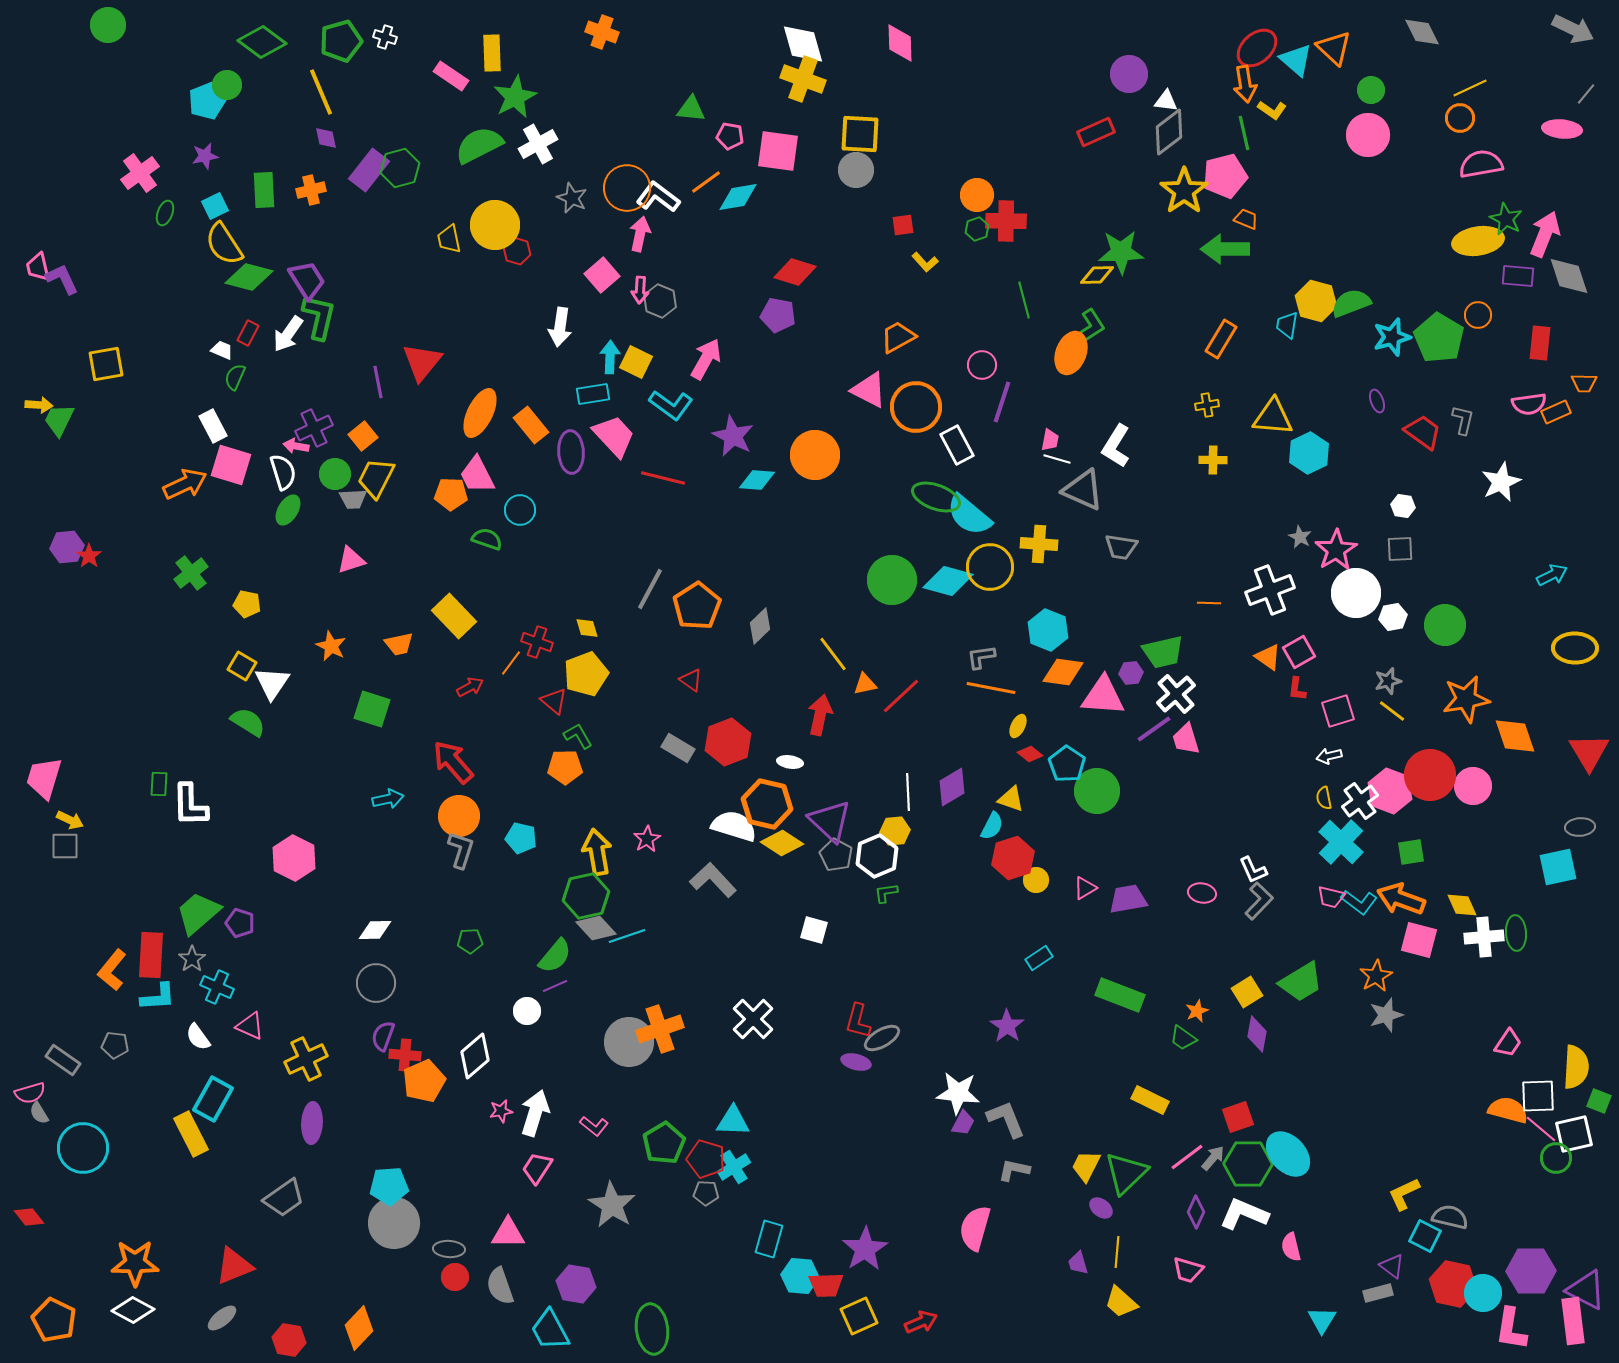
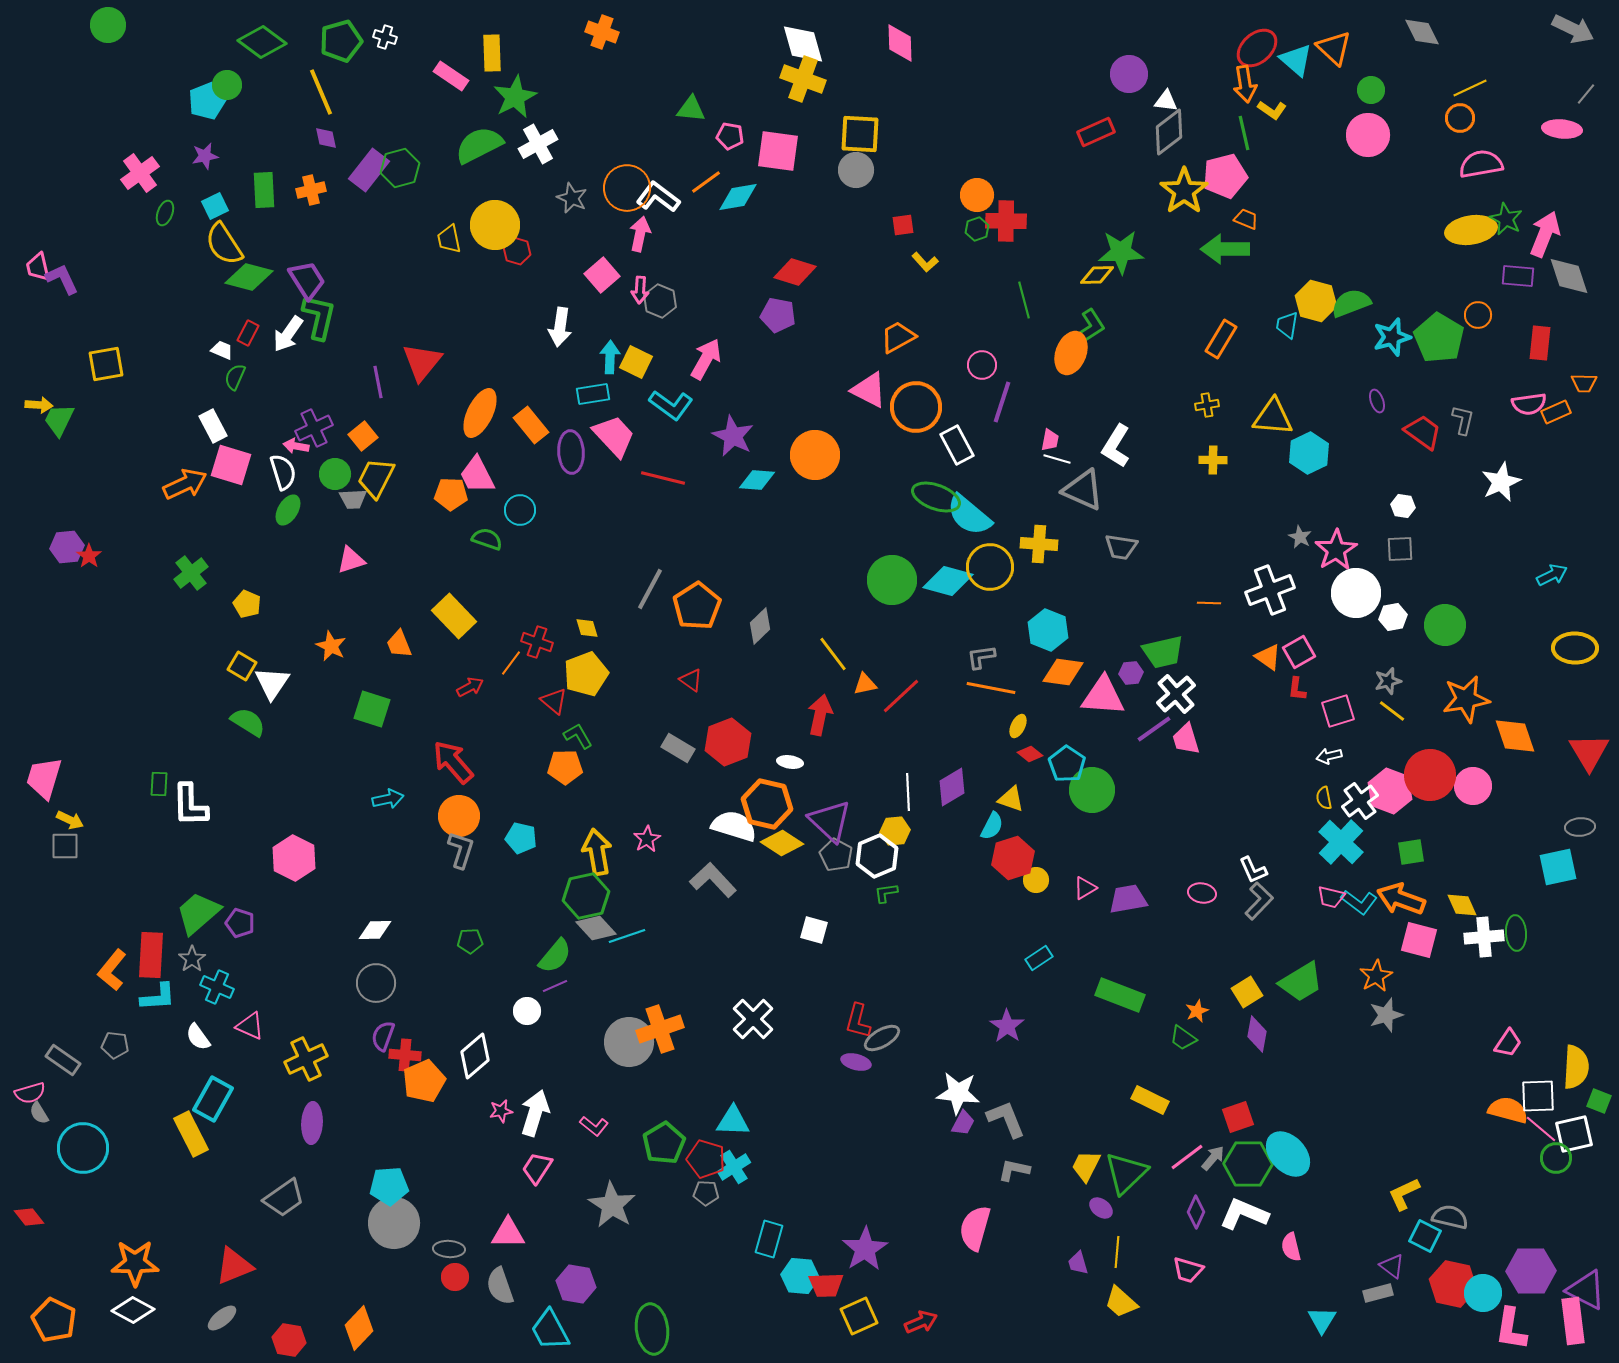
yellow ellipse at (1478, 241): moved 7 px left, 11 px up
yellow pentagon at (247, 604): rotated 12 degrees clockwise
orange trapezoid at (399, 644): rotated 80 degrees clockwise
green circle at (1097, 791): moved 5 px left, 1 px up
